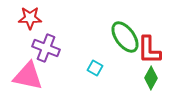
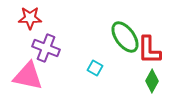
green diamond: moved 1 px right, 3 px down
